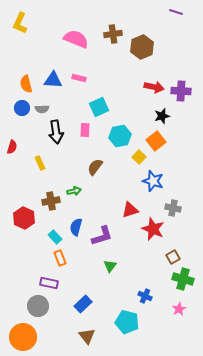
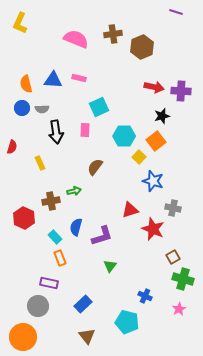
cyan hexagon at (120, 136): moved 4 px right; rotated 10 degrees clockwise
